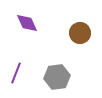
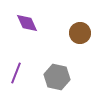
gray hexagon: rotated 20 degrees clockwise
